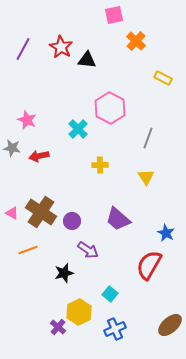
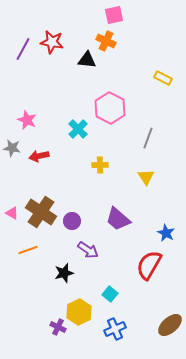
orange cross: moved 30 px left; rotated 18 degrees counterclockwise
red star: moved 9 px left, 5 px up; rotated 20 degrees counterclockwise
purple cross: rotated 14 degrees counterclockwise
